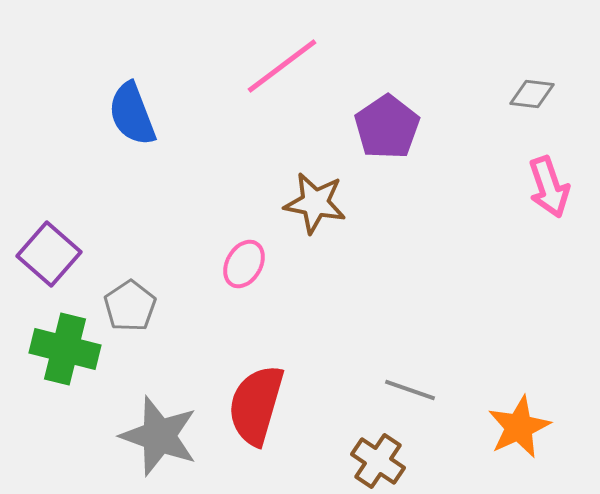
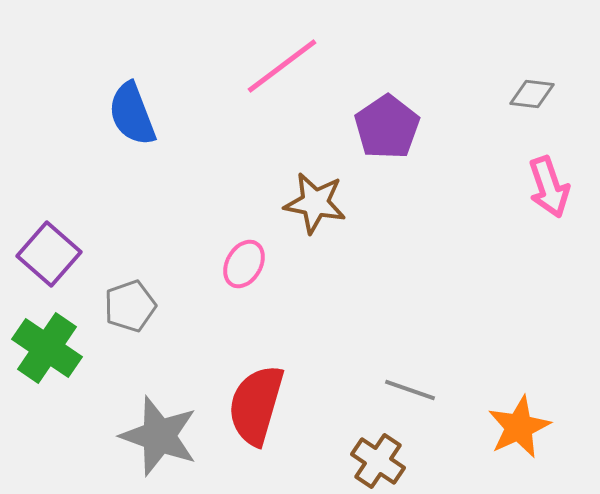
gray pentagon: rotated 15 degrees clockwise
green cross: moved 18 px left, 1 px up; rotated 20 degrees clockwise
